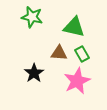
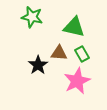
black star: moved 4 px right, 8 px up
